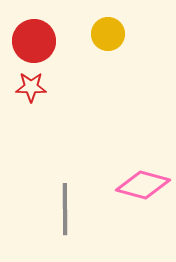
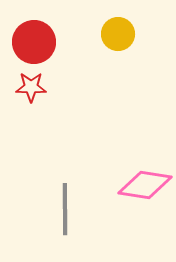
yellow circle: moved 10 px right
red circle: moved 1 px down
pink diamond: moved 2 px right; rotated 6 degrees counterclockwise
